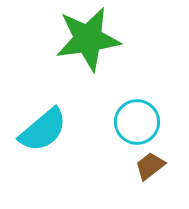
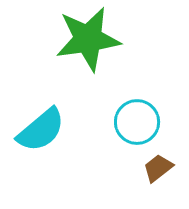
cyan semicircle: moved 2 px left
brown trapezoid: moved 8 px right, 2 px down
